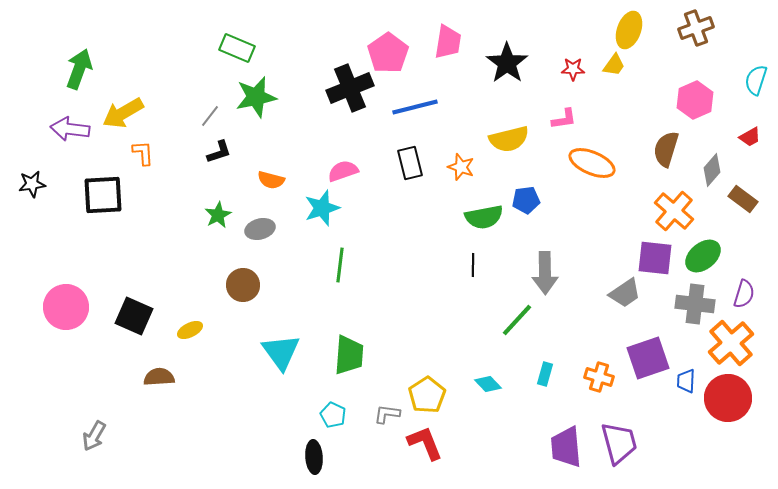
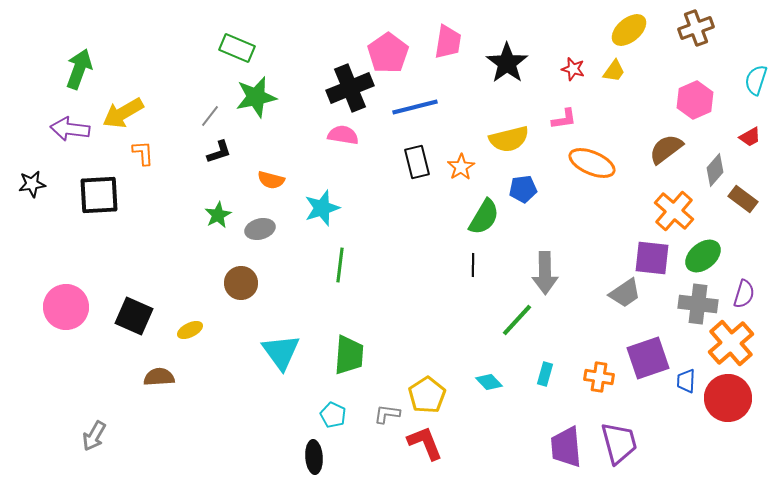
yellow ellipse at (629, 30): rotated 30 degrees clockwise
yellow trapezoid at (614, 65): moved 6 px down
red star at (573, 69): rotated 15 degrees clockwise
brown semicircle at (666, 149): rotated 36 degrees clockwise
black rectangle at (410, 163): moved 7 px right, 1 px up
orange star at (461, 167): rotated 20 degrees clockwise
gray diamond at (712, 170): moved 3 px right
pink semicircle at (343, 171): moved 36 px up; rotated 28 degrees clockwise
black square at (103, 195): moved 4 px left
blue pentagon at (526, 200): moved 3 px left, 11 px up
green semicircle at (484, 217): rotated 48 degrees counterclockwise
purple square at (655, 258): moved 3 px left
brown circle at (243, 285): moved 2 px left, 2 px up
gray cross at (695, 304): moved 3 px right
orange cross at (599, 377): rotated 8 degrees counterclockwise
cyan diamond at (488, 384): moved 1 px right, 2 px up
